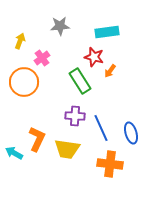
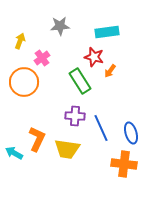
orange cross: moved 14 px right
